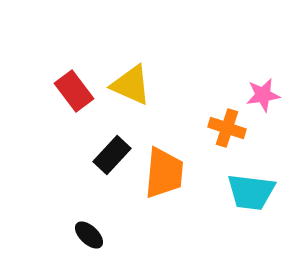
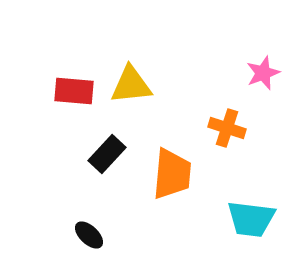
yellow triangle: rotated 30 degrees counterclockwise
red rectangle: rotated 48 degrees counterclockwise
pink star: moved 22 px up; rotated 12 degrees counterclockwise
black rectangle: moved 5 px left, 1 px up
orange trapezoid: moved 8 px right, 1 px down
cyan trapezoid: moved 27 px down
